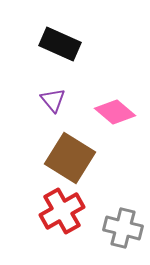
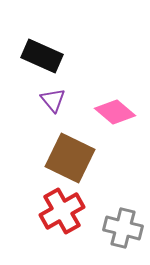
black rectangle: moved 18 px left, 12 px down
brown square: rotated 6 degrees counterclockwise
